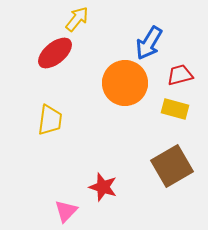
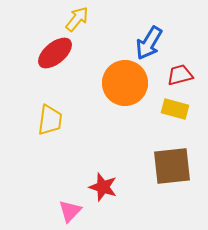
brown square: rotated 24 degrees clockwise
pink triangle: moved 4 px right
